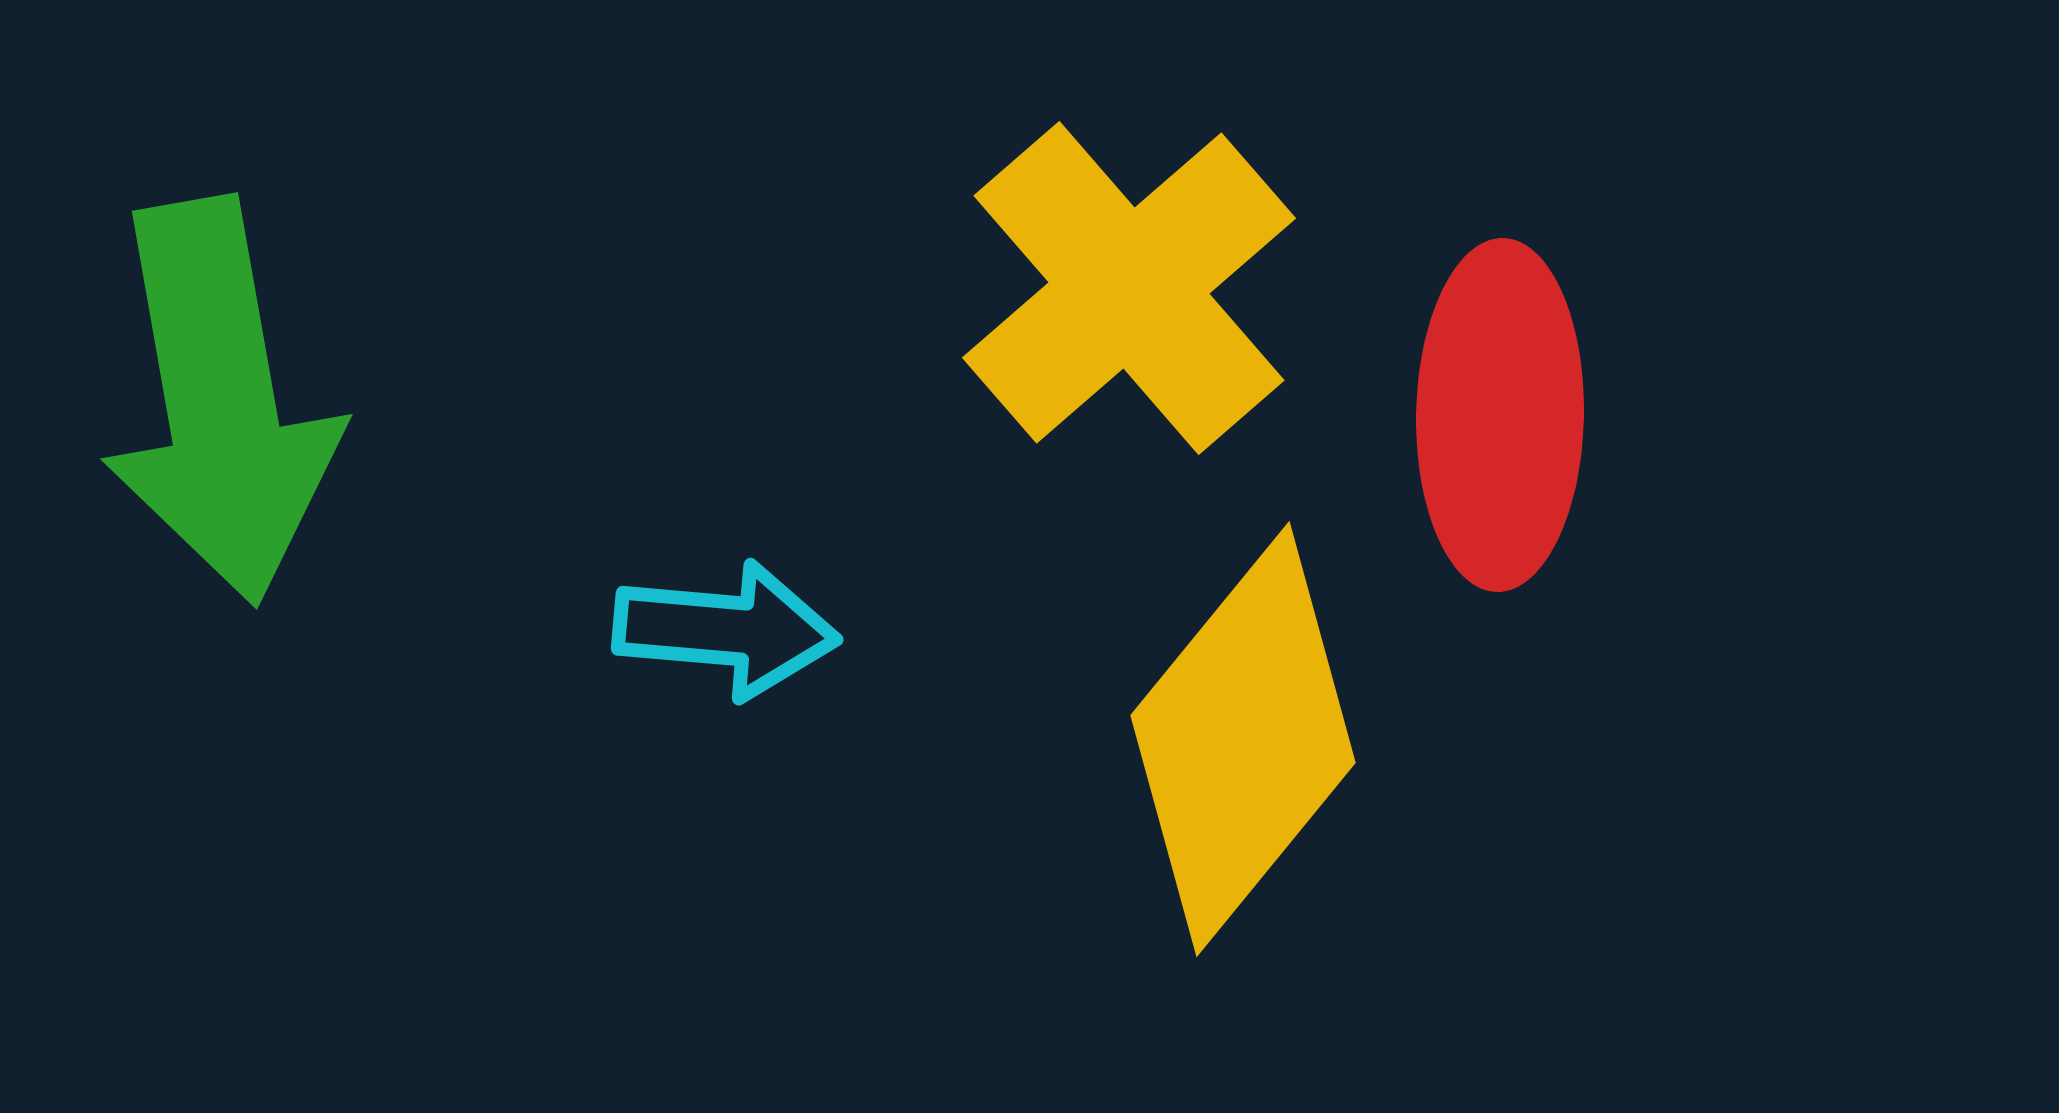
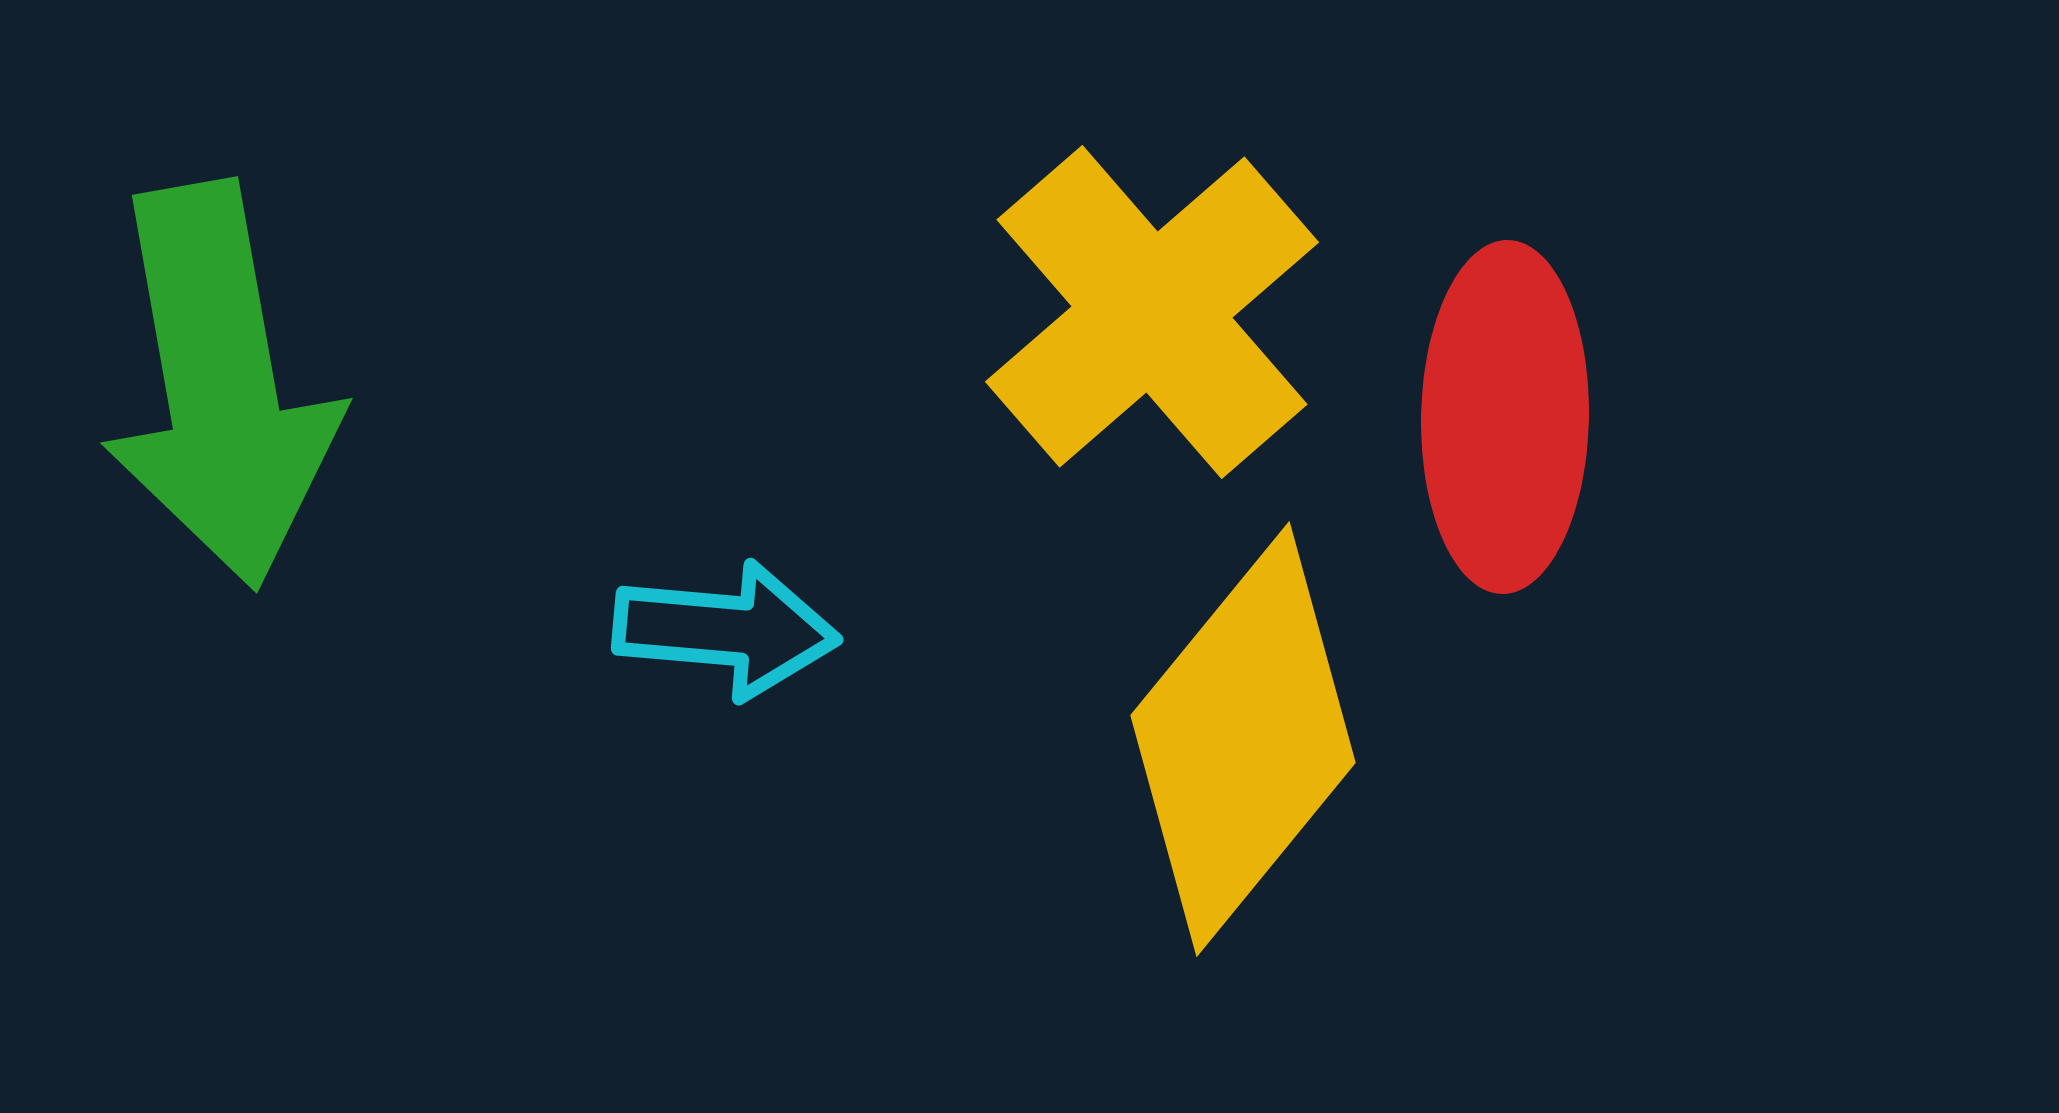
yellow cross: moved 23 px right, 24 px down
green arrow: moved 16 px up
red ellipse: moved 5 px right, 2 px down
